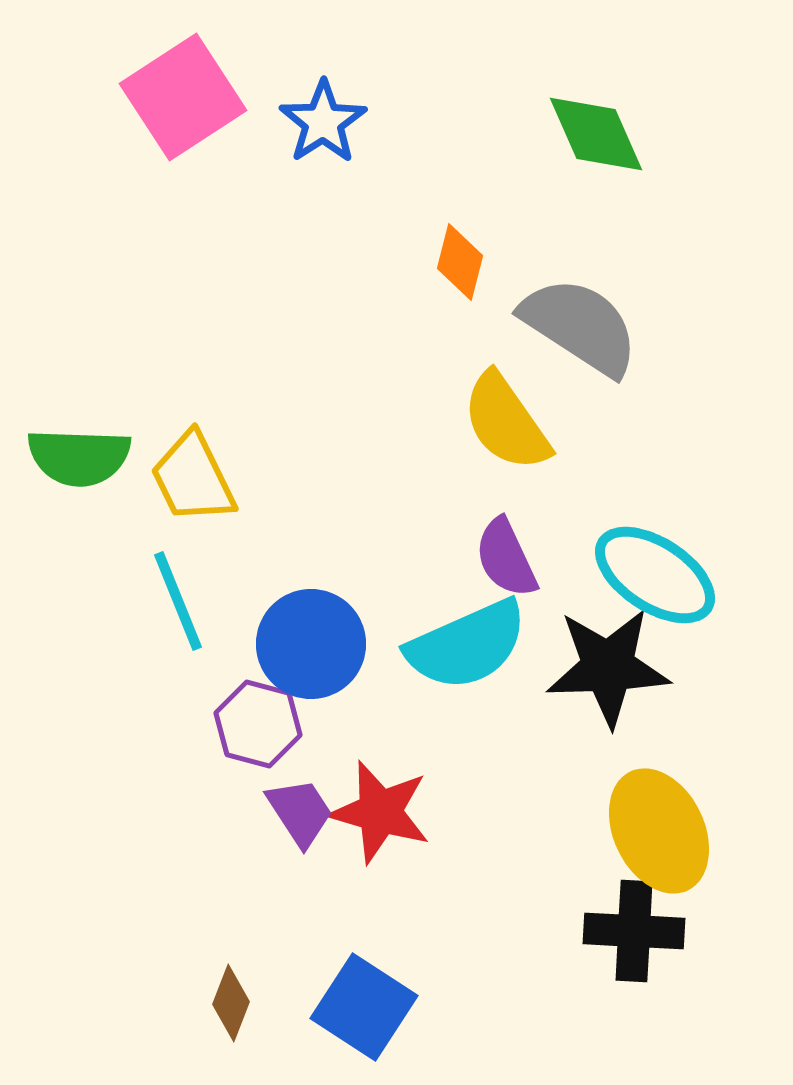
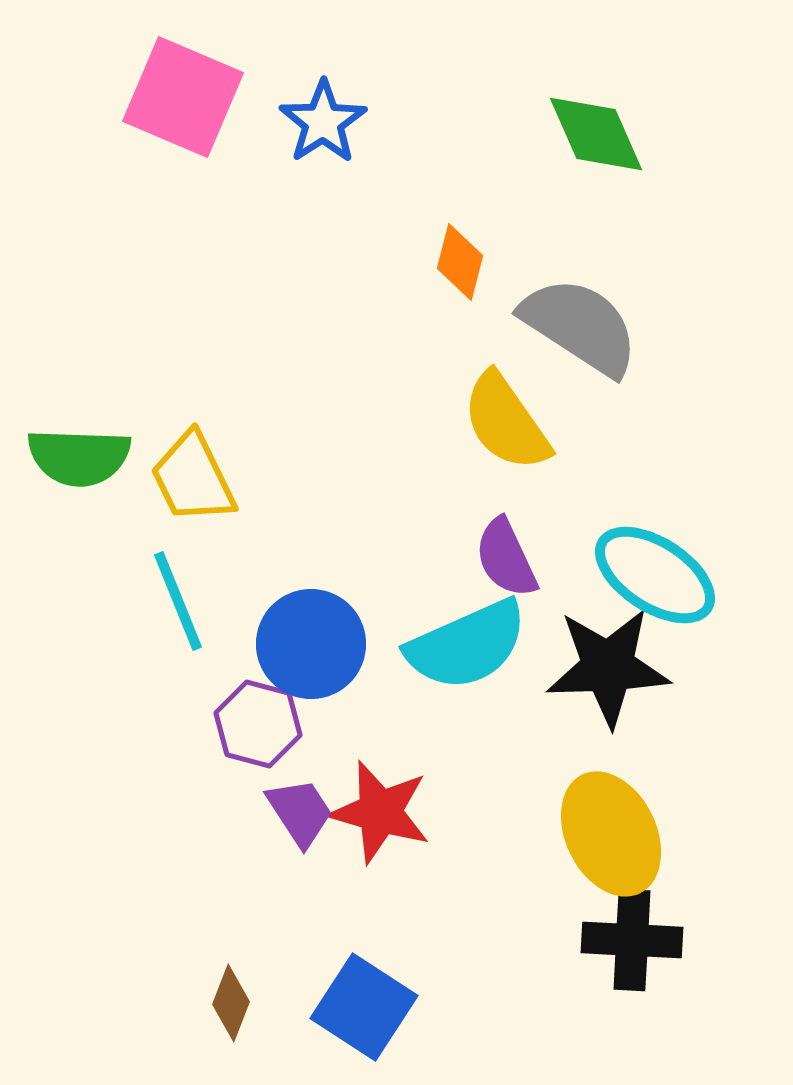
pink square: rotated 34 degrees counterclockwise
yellow ellipse: moved 48 px left, 3 px down
black cross: moved 2 px left, 9 px down
